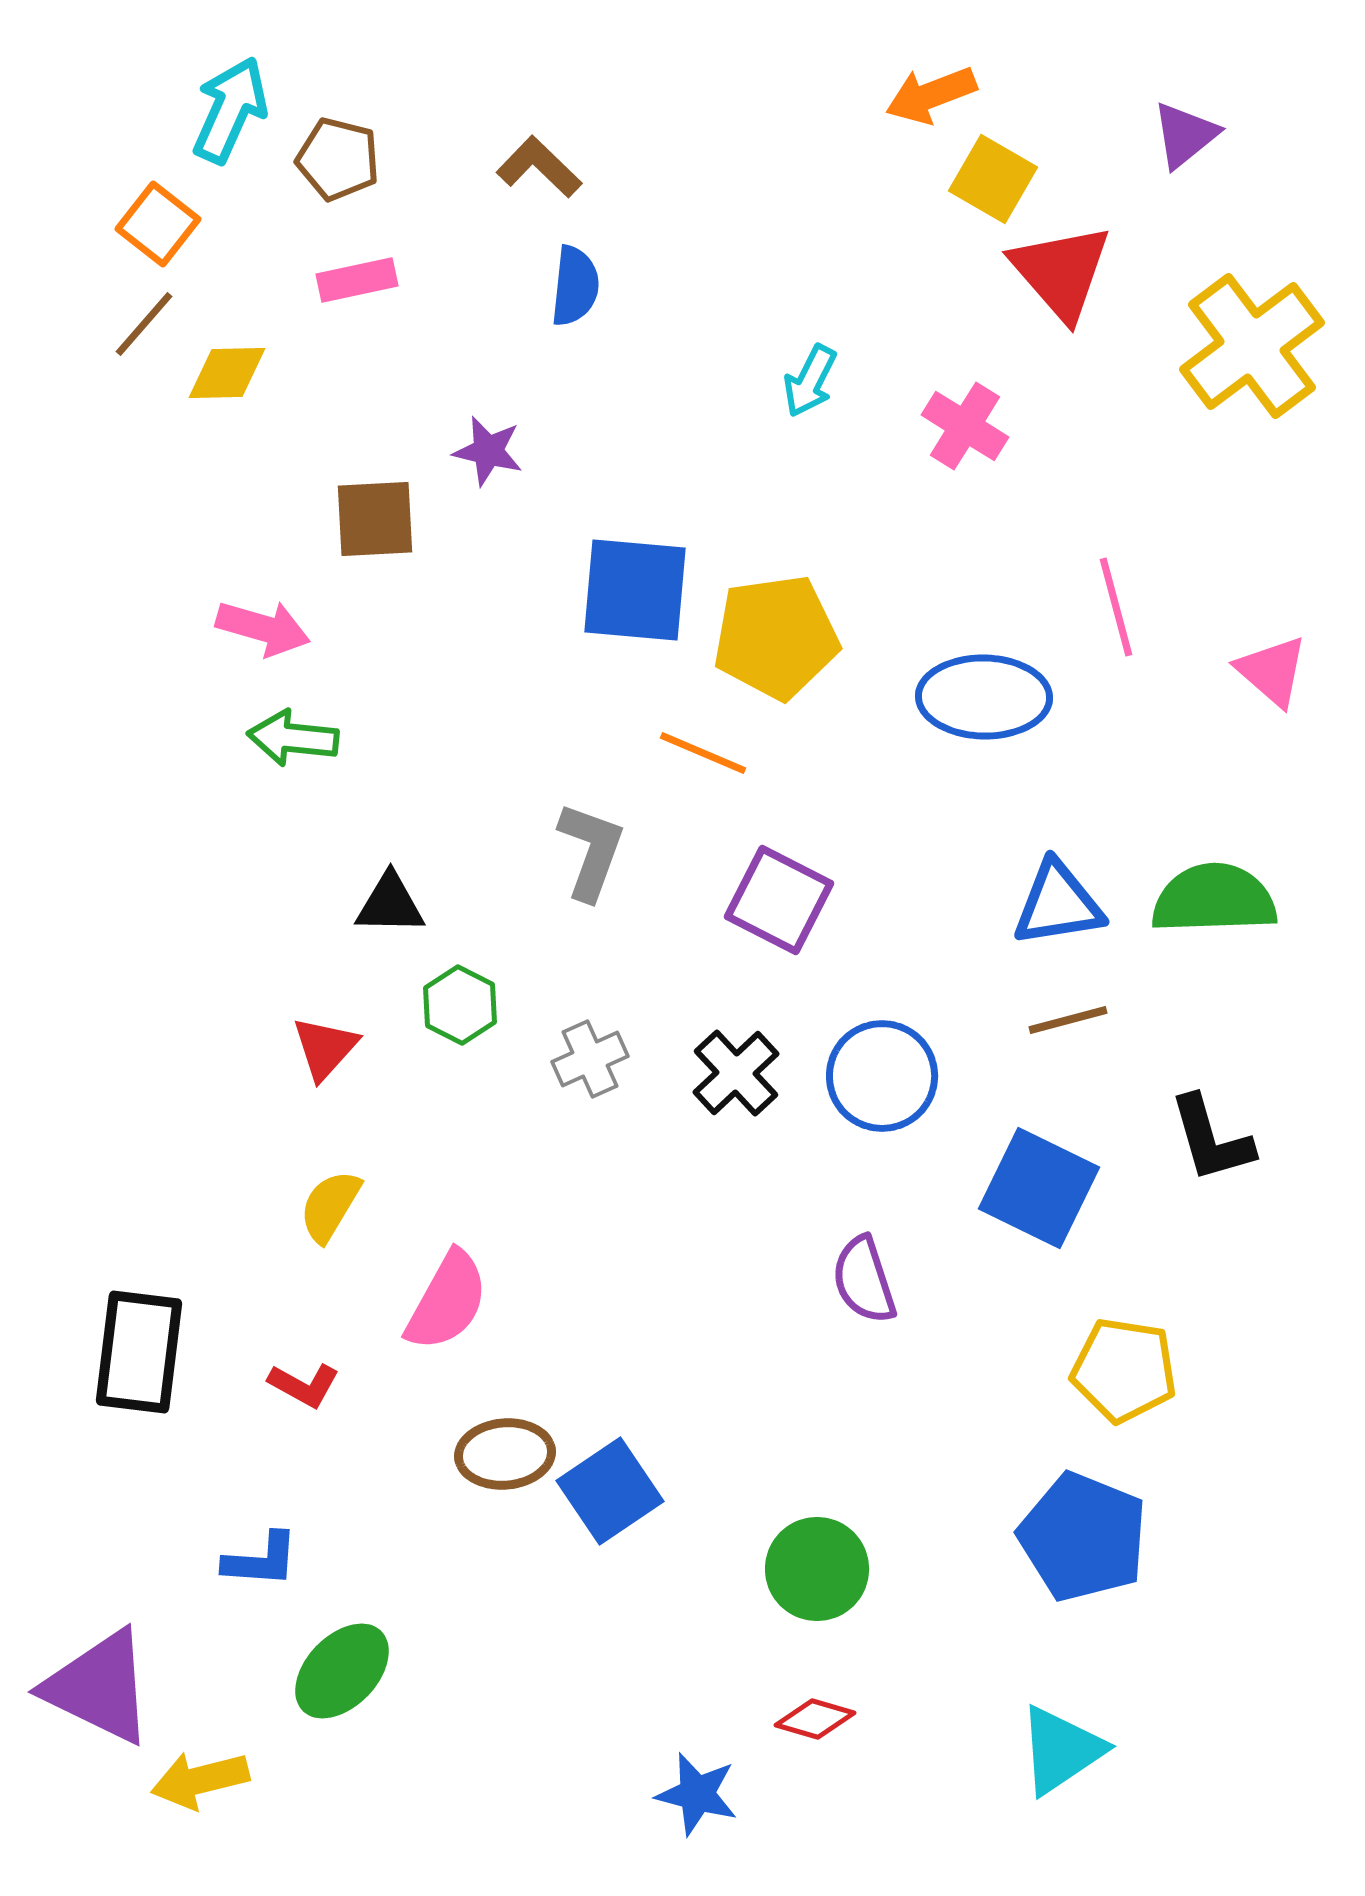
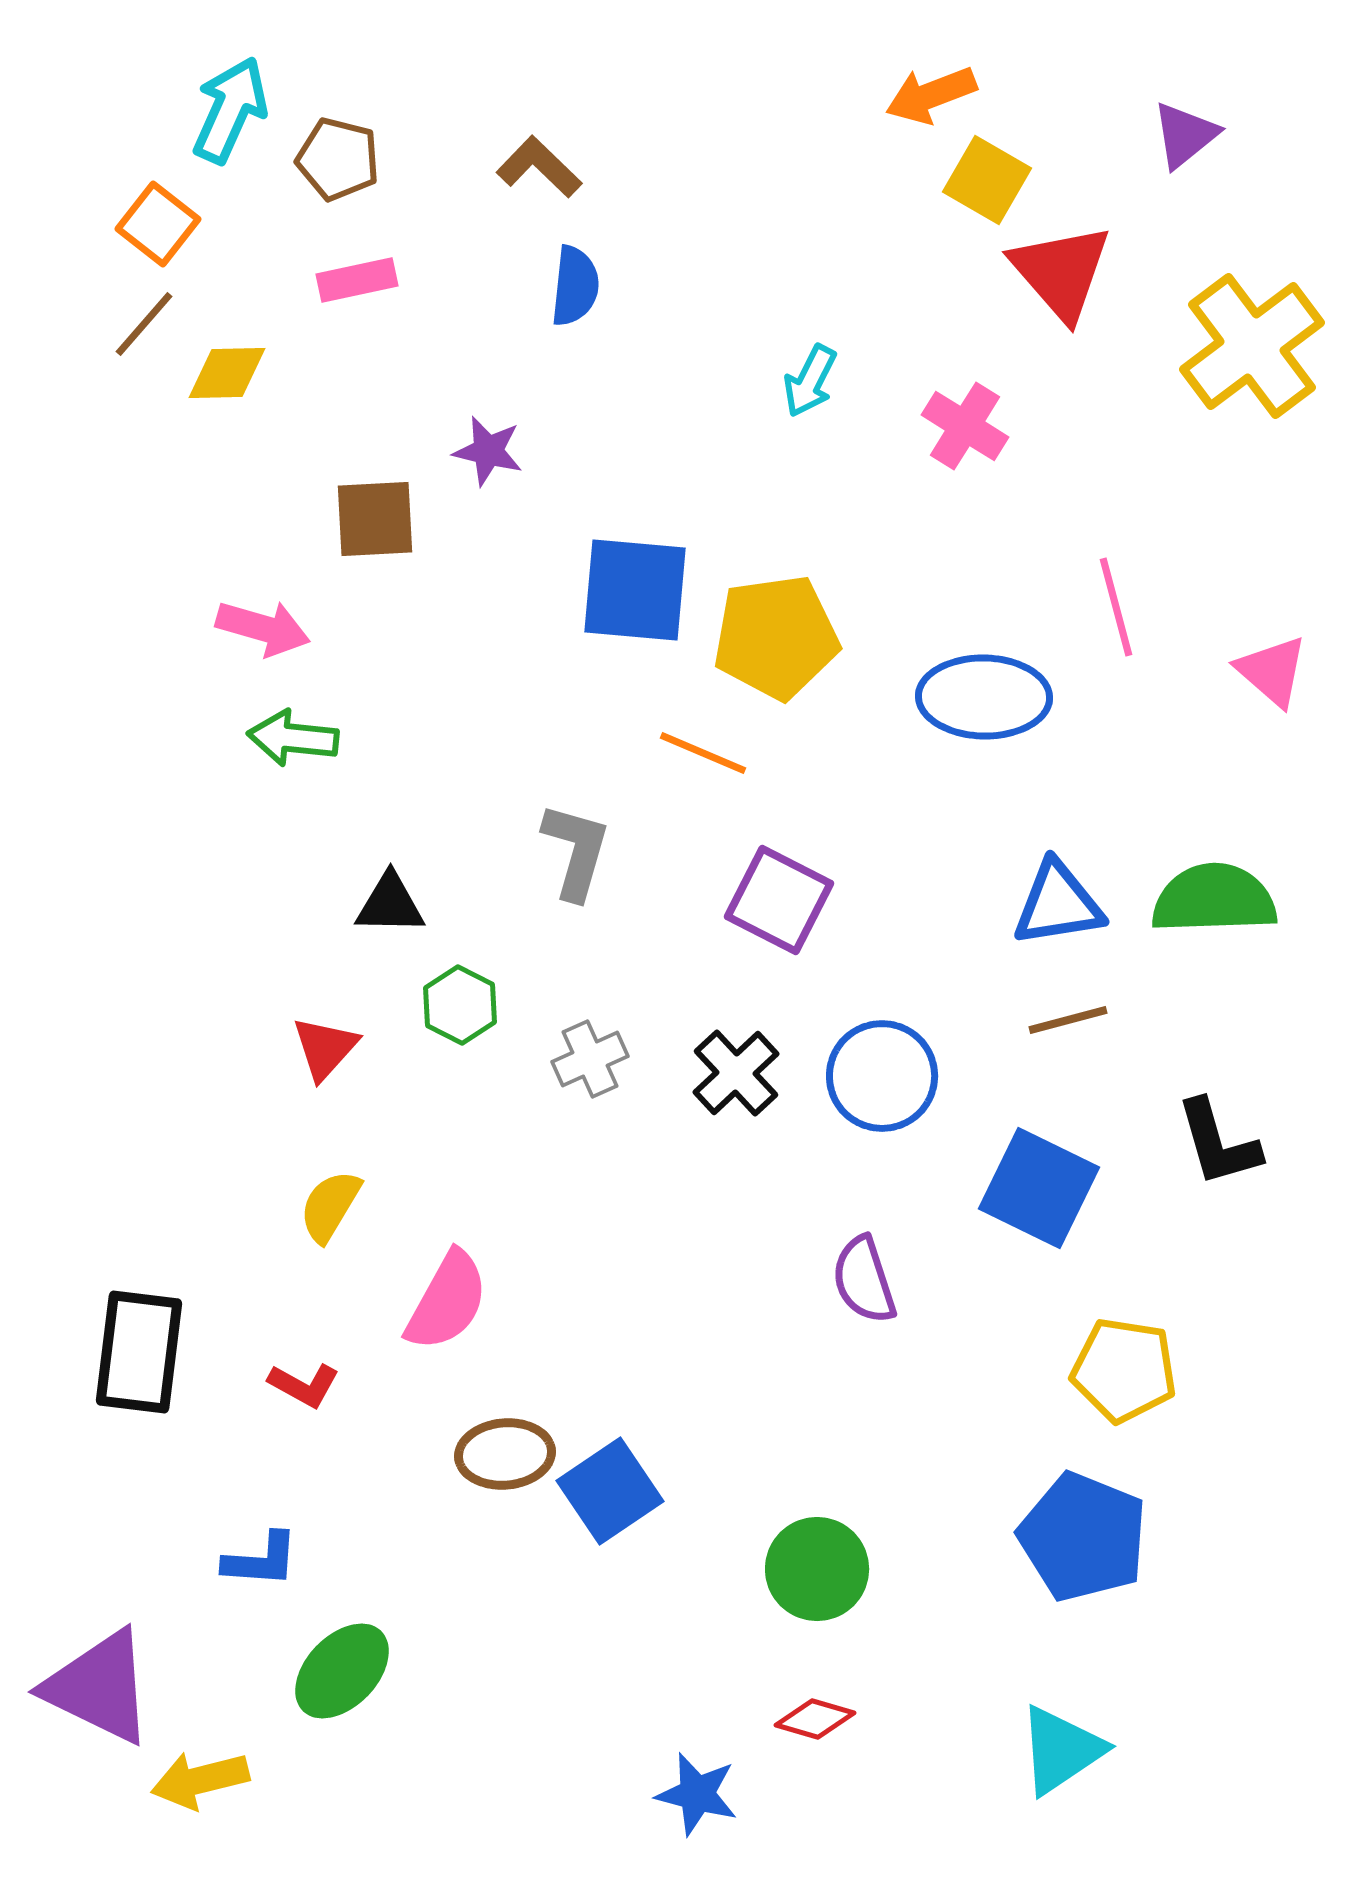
yellow square at (993, 179): moved 6 px left, 1 px down
gray L-shape at (591, 851): moved 15 px left; rotated 4 degrees counterclockwise
black L-shape at (1211, 1139): moved 7 px right, 4 px down
